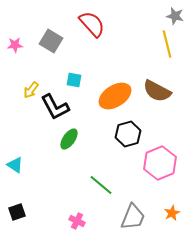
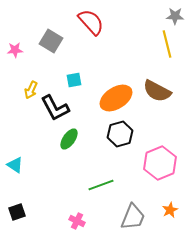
gray star: rotated 12 degrees counterclockwise
red semicircle: moved 1 px left, 2 px up
pink star: moved 5 px down
cyan square: rotated 21 degrees counterclockwise
yellow arrow: rotated 12 degrees counterclockwise
orange ellipse: moved 1 px right, 2 px down
black L-shape: moved 1 px down
black hexagon: moved 8 px left
green line: rotated 60 degrees counterclockwise
orange star: moved 2 px left, 3 px up
